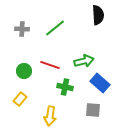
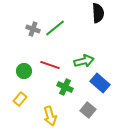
black semicircle: moved 2 px up
gray cross: moved 11 px right; rotated 16 degrees clockwise
green cross: rotated 14 degrees clockwise
gray square: moved 5 px left; rotated 35 degrees clockwise
yellow arrow: rotated 24 degrees counterclockwise
